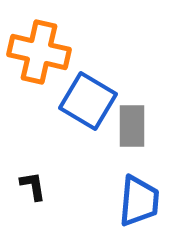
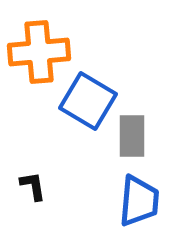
orange cross: rotated 18 degrees counterclockwise
gray rectangle: moved 10 px down
